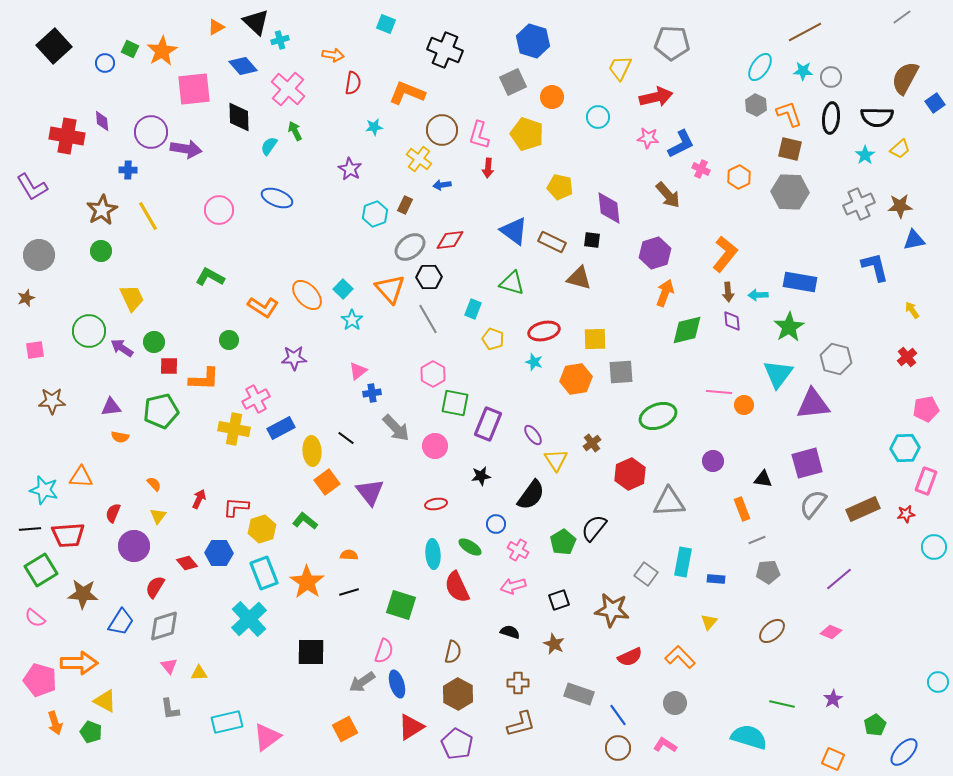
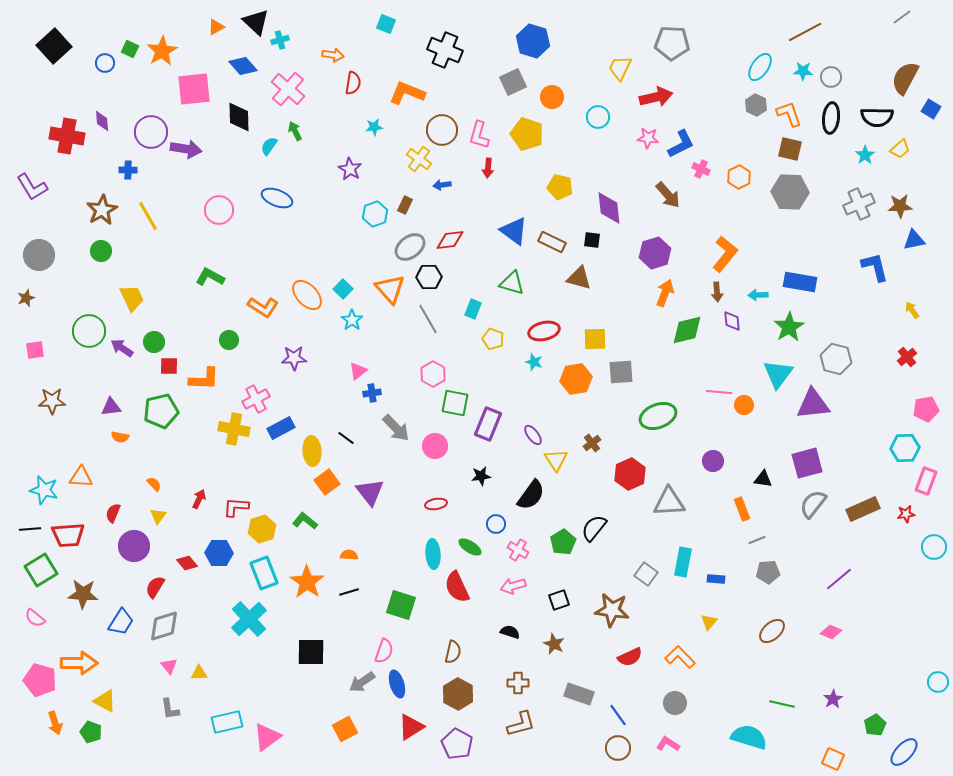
blue square at (935, 103): moved 4 px left, 6 px down; rotated 24 degrees counterclockwise
brown arrow at (728, 292): moved 11 px left
pink L-shape at (665, 745): moved 3 px right, 1 px up
